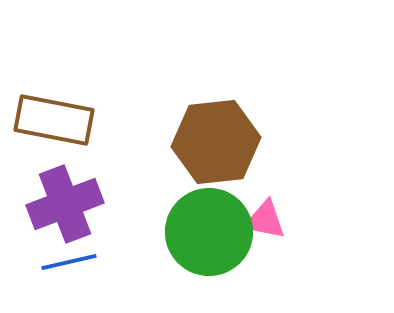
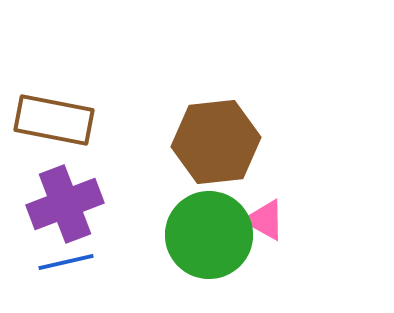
pink triangle: rotated 18 degrees clockwise
green circle: moved 3 px down
blue line: moved 3 px left
